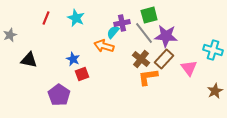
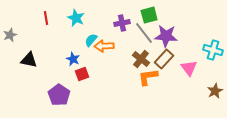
red line: rotated 32 degrees counterclockwise
cyan semicircle: moved 22 px left, 8 px down
orange arrow: rotated 18 degrees counterclockwise
